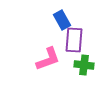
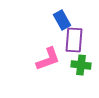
green cross: moved 3 px left
